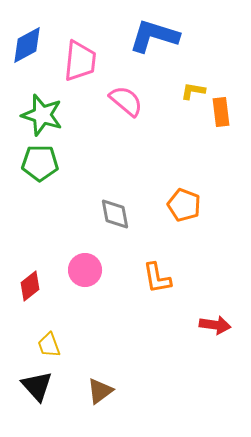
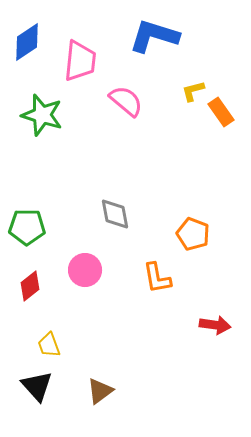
blue diamond: moved 3 px up; rotated 6 degrees counterclockwise
yellow L-shape: rotated 25 degrees counterclockwise
orange rectangle: rotated 28 degrees counterclockwise
green pentagon: moved 13 px left, 64 px down
orange pentagon: moved 9 px right, 29 px down
